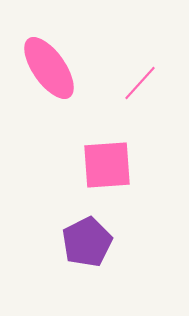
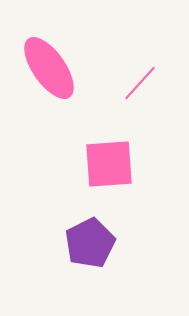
pink square: moved 2 px right, 1 px up
purple pentagon: moved 3 px right, 1 px down
